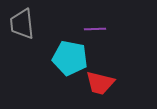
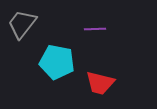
gray trapezoid: rotated 44 degrees clockwise
cyan pentagon: moved 13 px left, 4 px down
